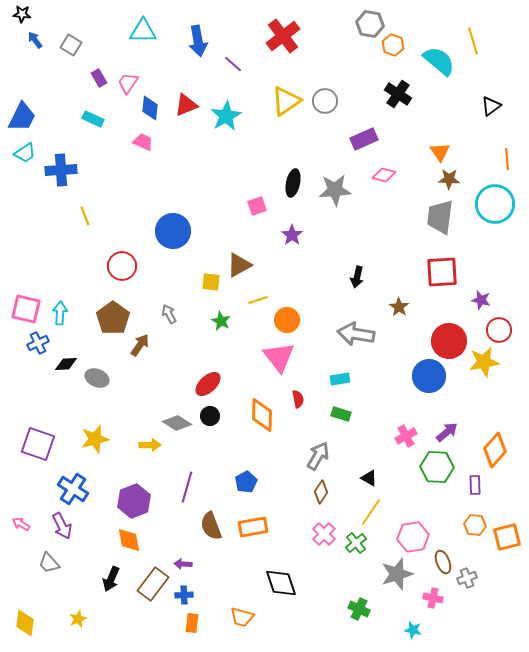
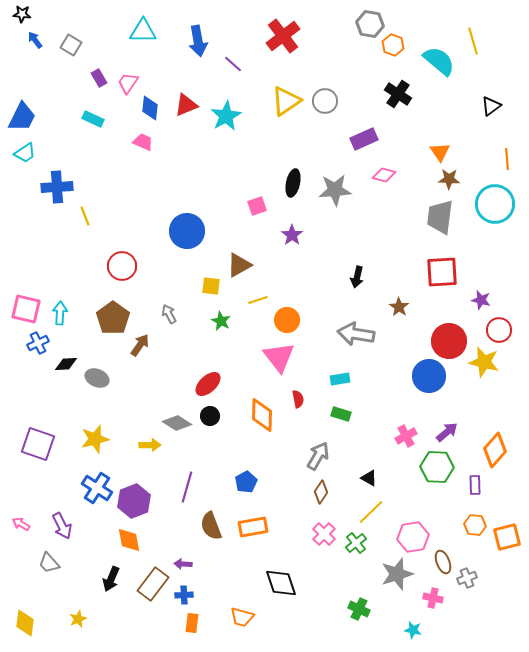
blue cross at (61, 170): moved 4 px left, 17 px down
blue circle at (173, 231): moved 14 px right
yellow square at (211, 282): moved 4 px down
yellow star at (484, 362): rotated 24 degrees clockwise
blue cross at (73, 489): moved 24 px right, 1 px up
yellow line at (371, 512): rotated 12 degrees clockwise
